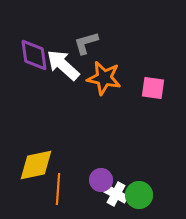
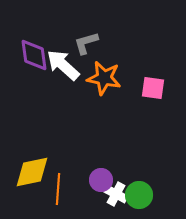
yellow diamond: moved 4 px left, 7 px down
